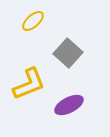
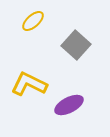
gray square: moved 8 px right, 8 px up
yellow L-shape: rotated 132 degrees counterclockwise
